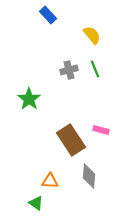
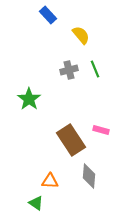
yellow semicircle: moved 11 px left
